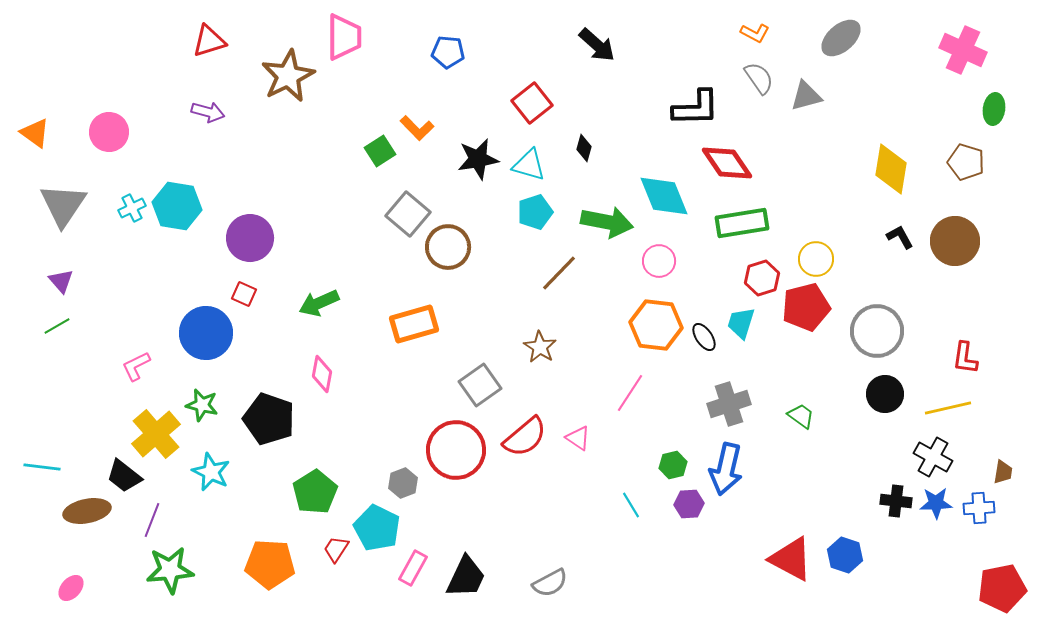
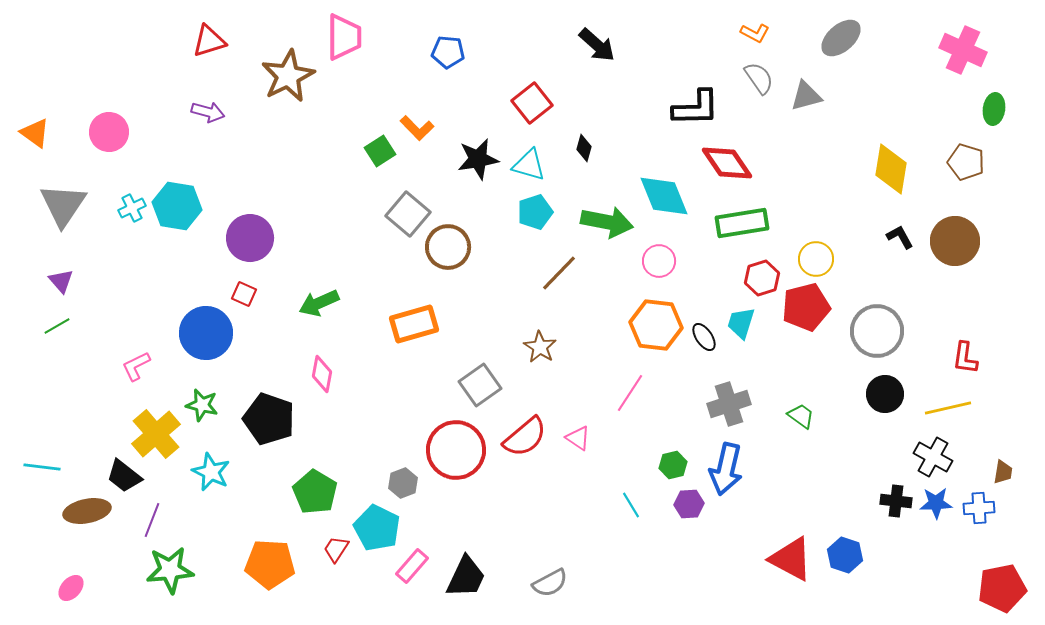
green pentagon at (315, 492): rotated 9 degrees counterclockwise
pink rectangle at (413, 568): moved 1 px left, 2 px up; rotated 12 degrees clockwise
